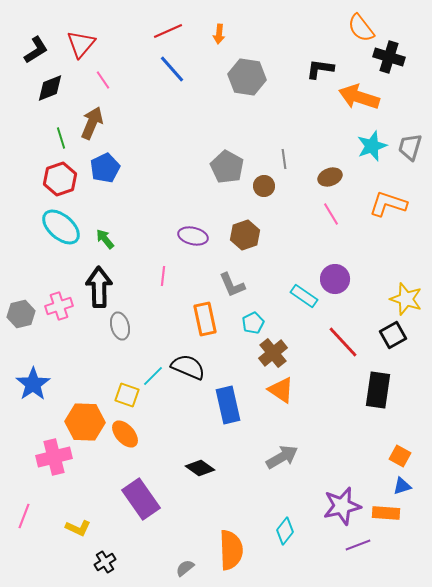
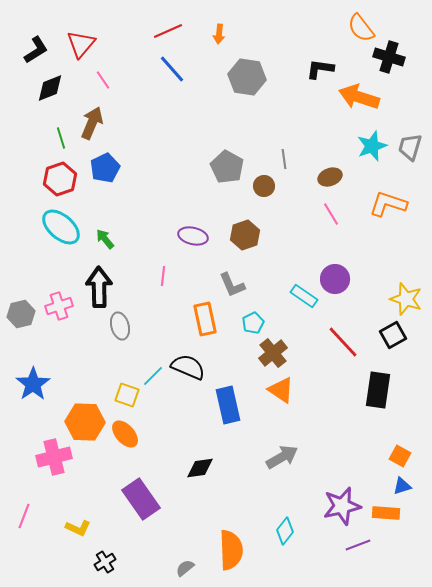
black diamond at (200, 468): rotated 44 degrees counterclockwise
